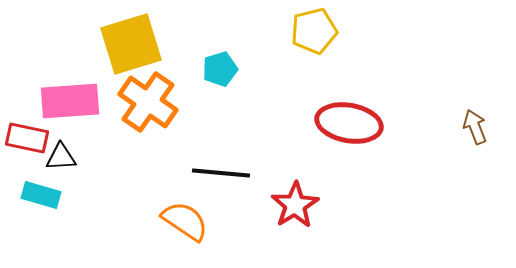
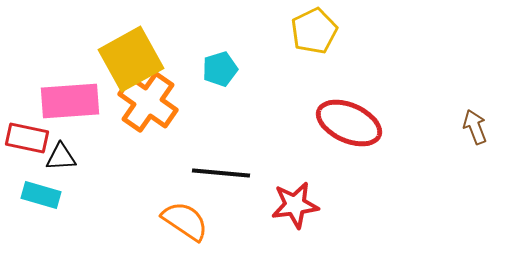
yellow pentagon: rotated 12 degrees counterclockwise
yellow square: moved 15 px down; rotated 12 degrees counterclockwise
red ellipse: rotated 14 degrees clockwise
red star: rotated 24 degrees clockwise
